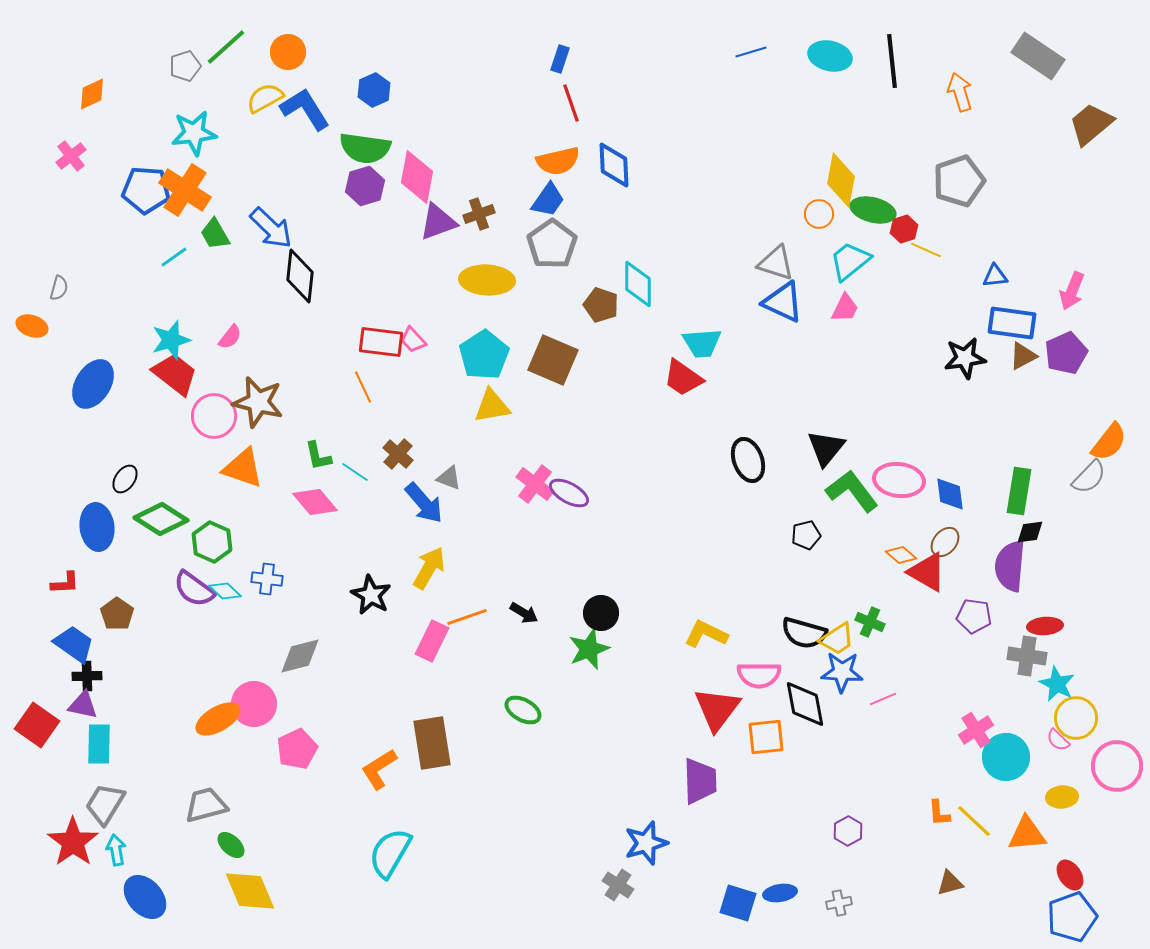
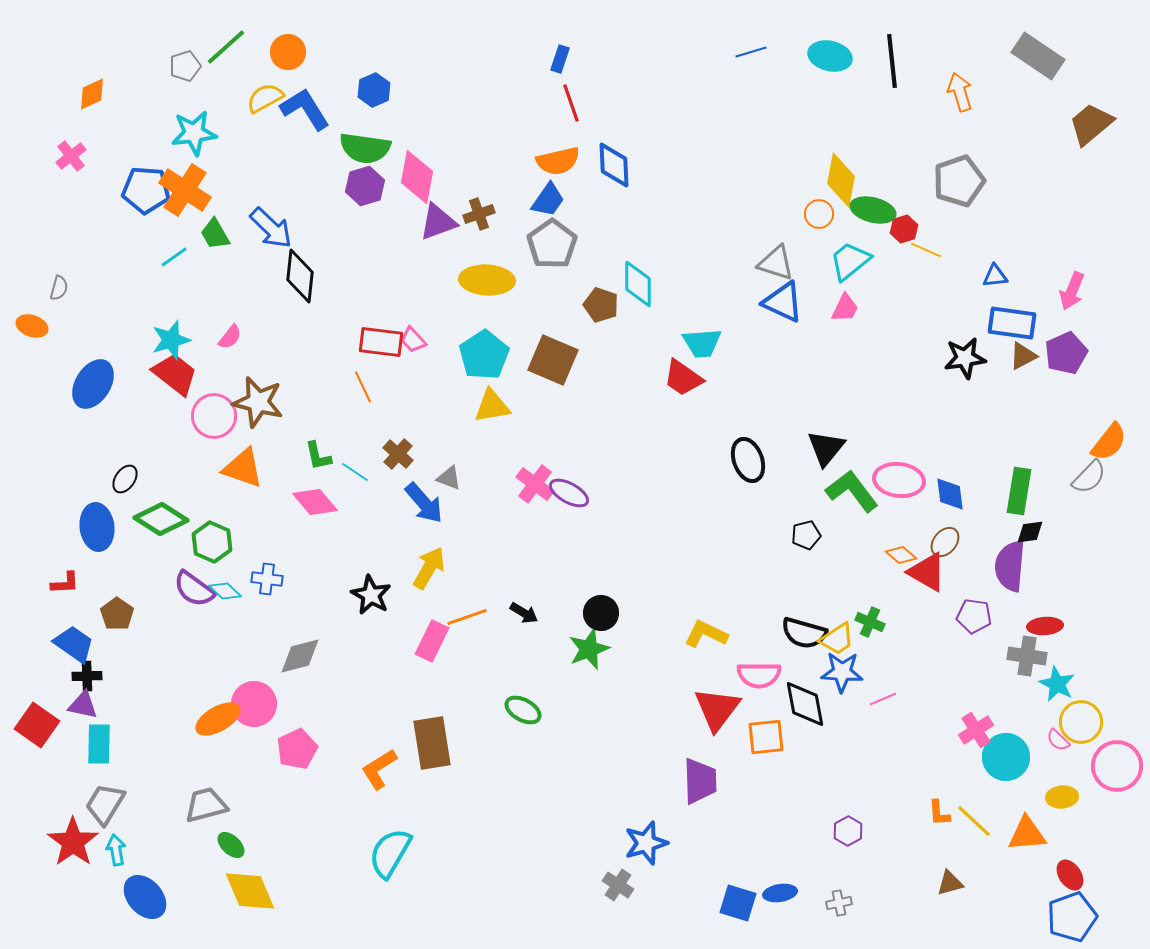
yellow circle at (1076, 718): moved 5 px right, 4 px down
